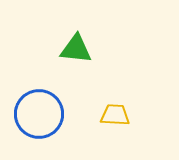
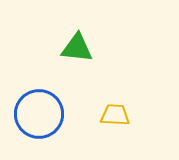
green triangle: moved 1 px right, 1 px up
